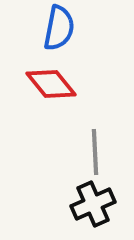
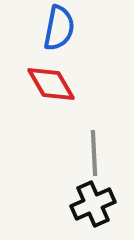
red diamond: rotated 9 degrees clockwise
gray line: moved 1 px left, 1 px down
